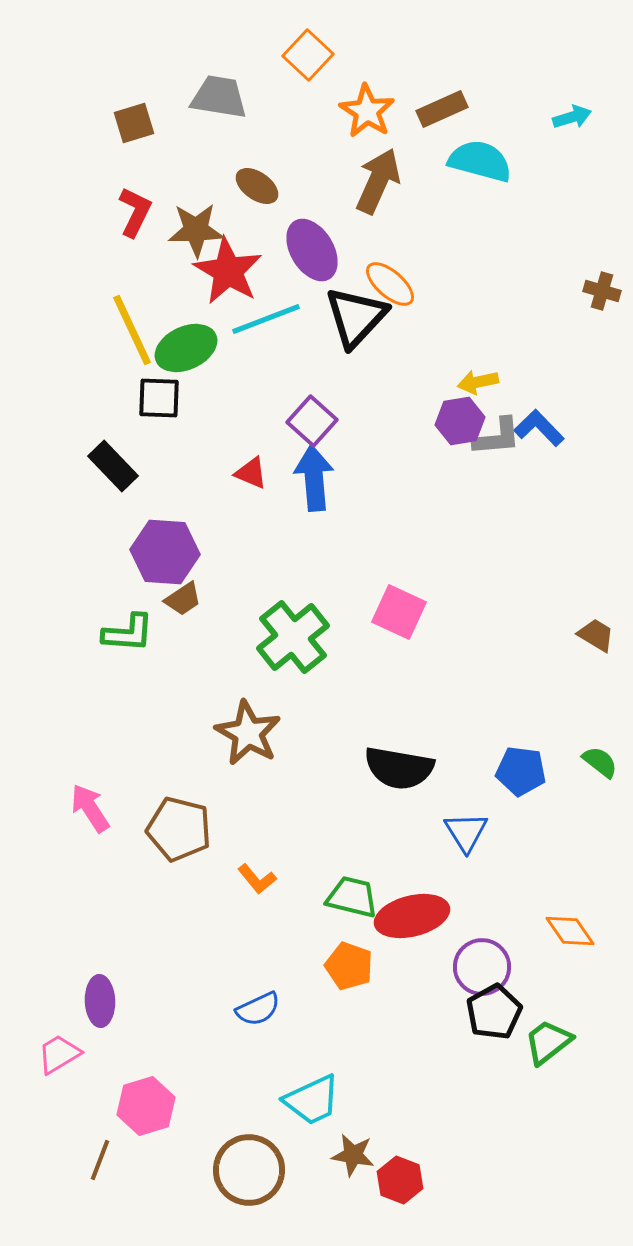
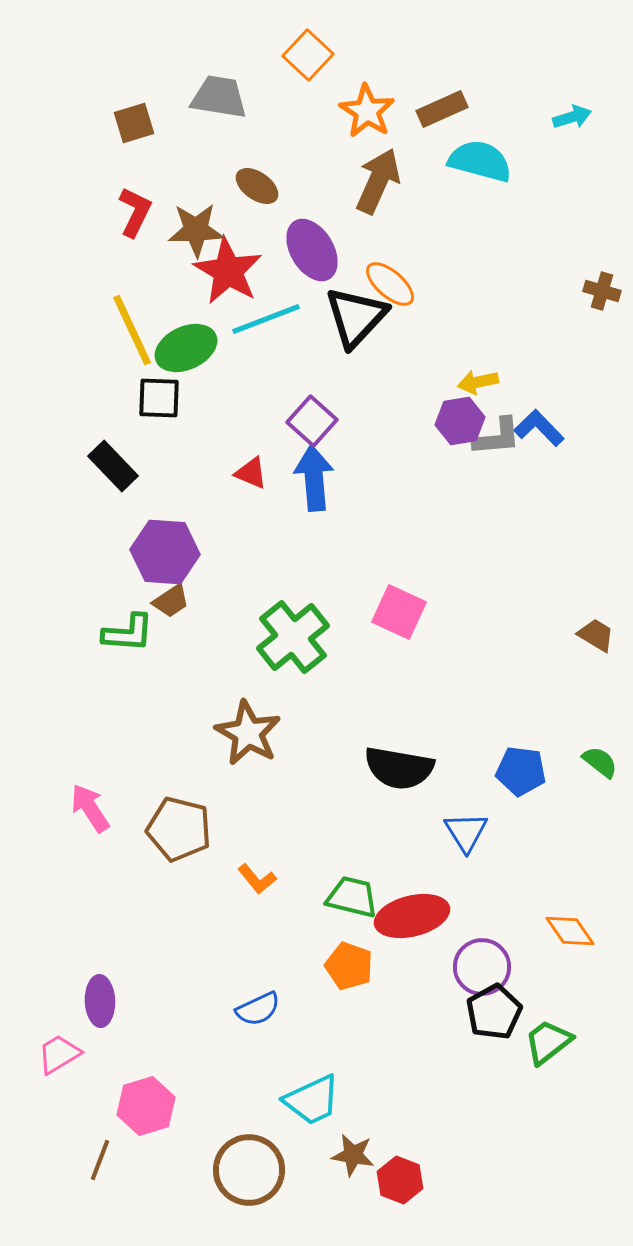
brown trapezoid at (183, 599): moved 12 px left, 2 px down
